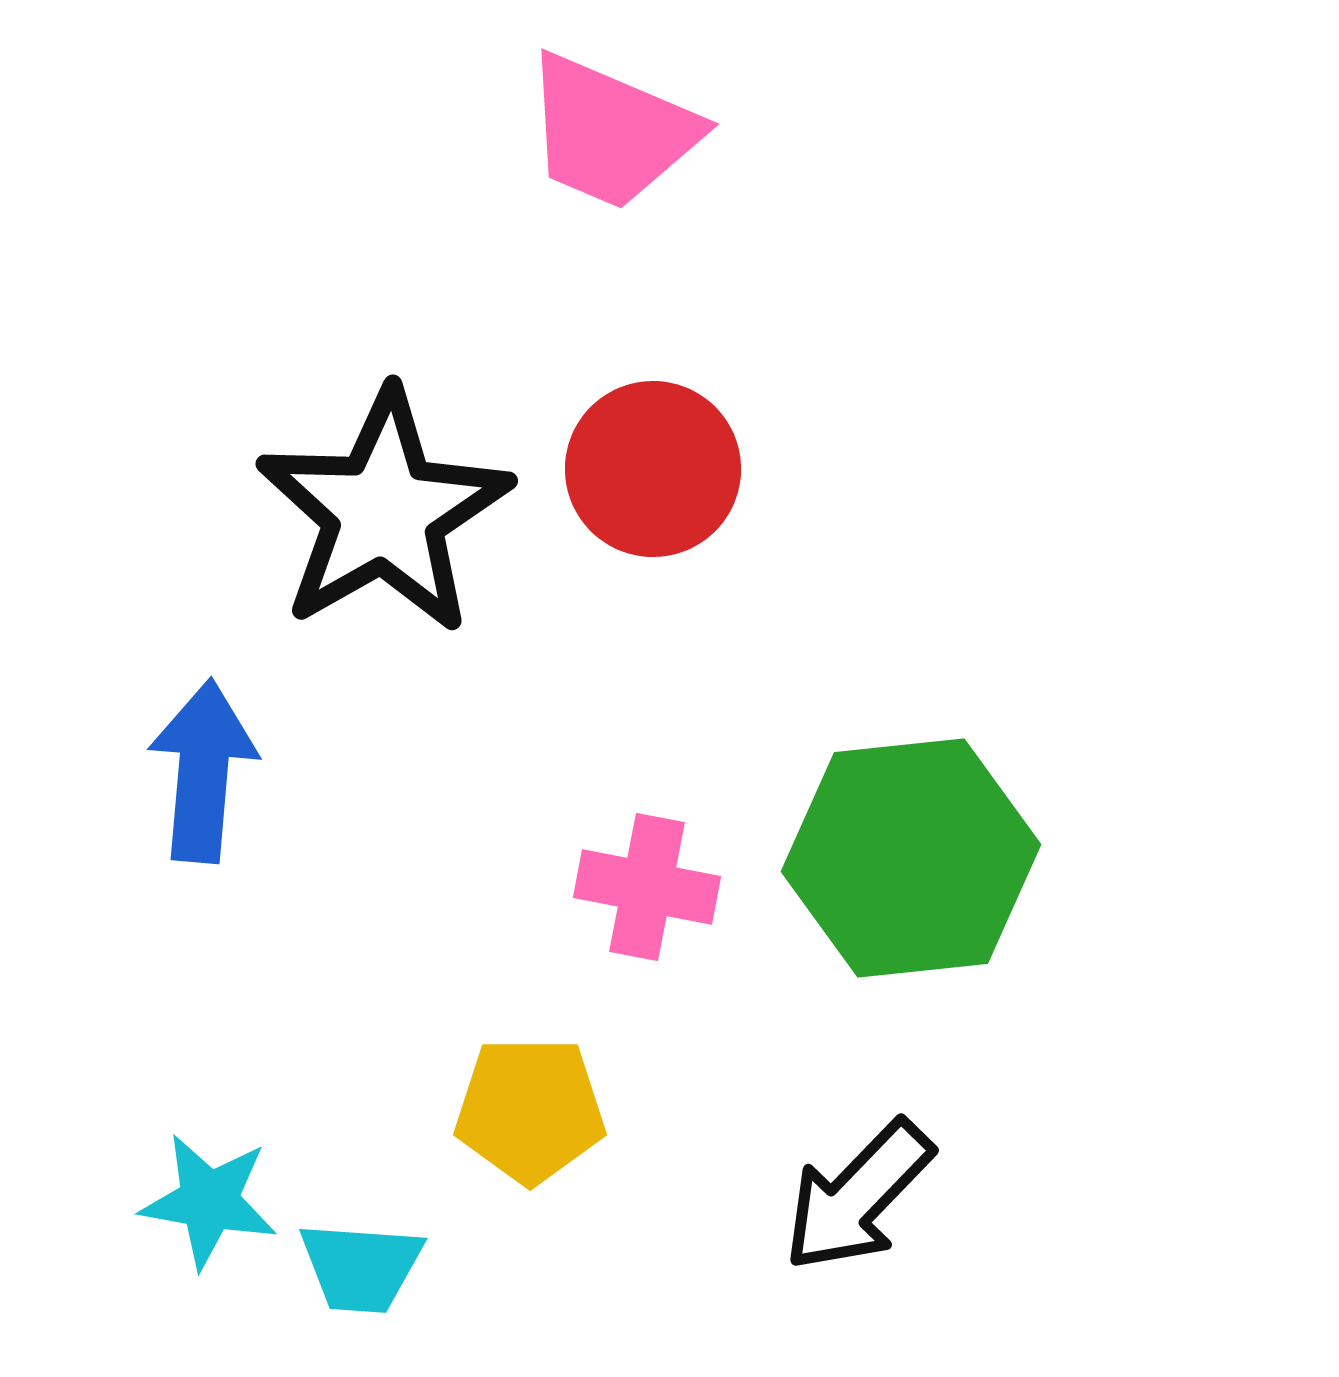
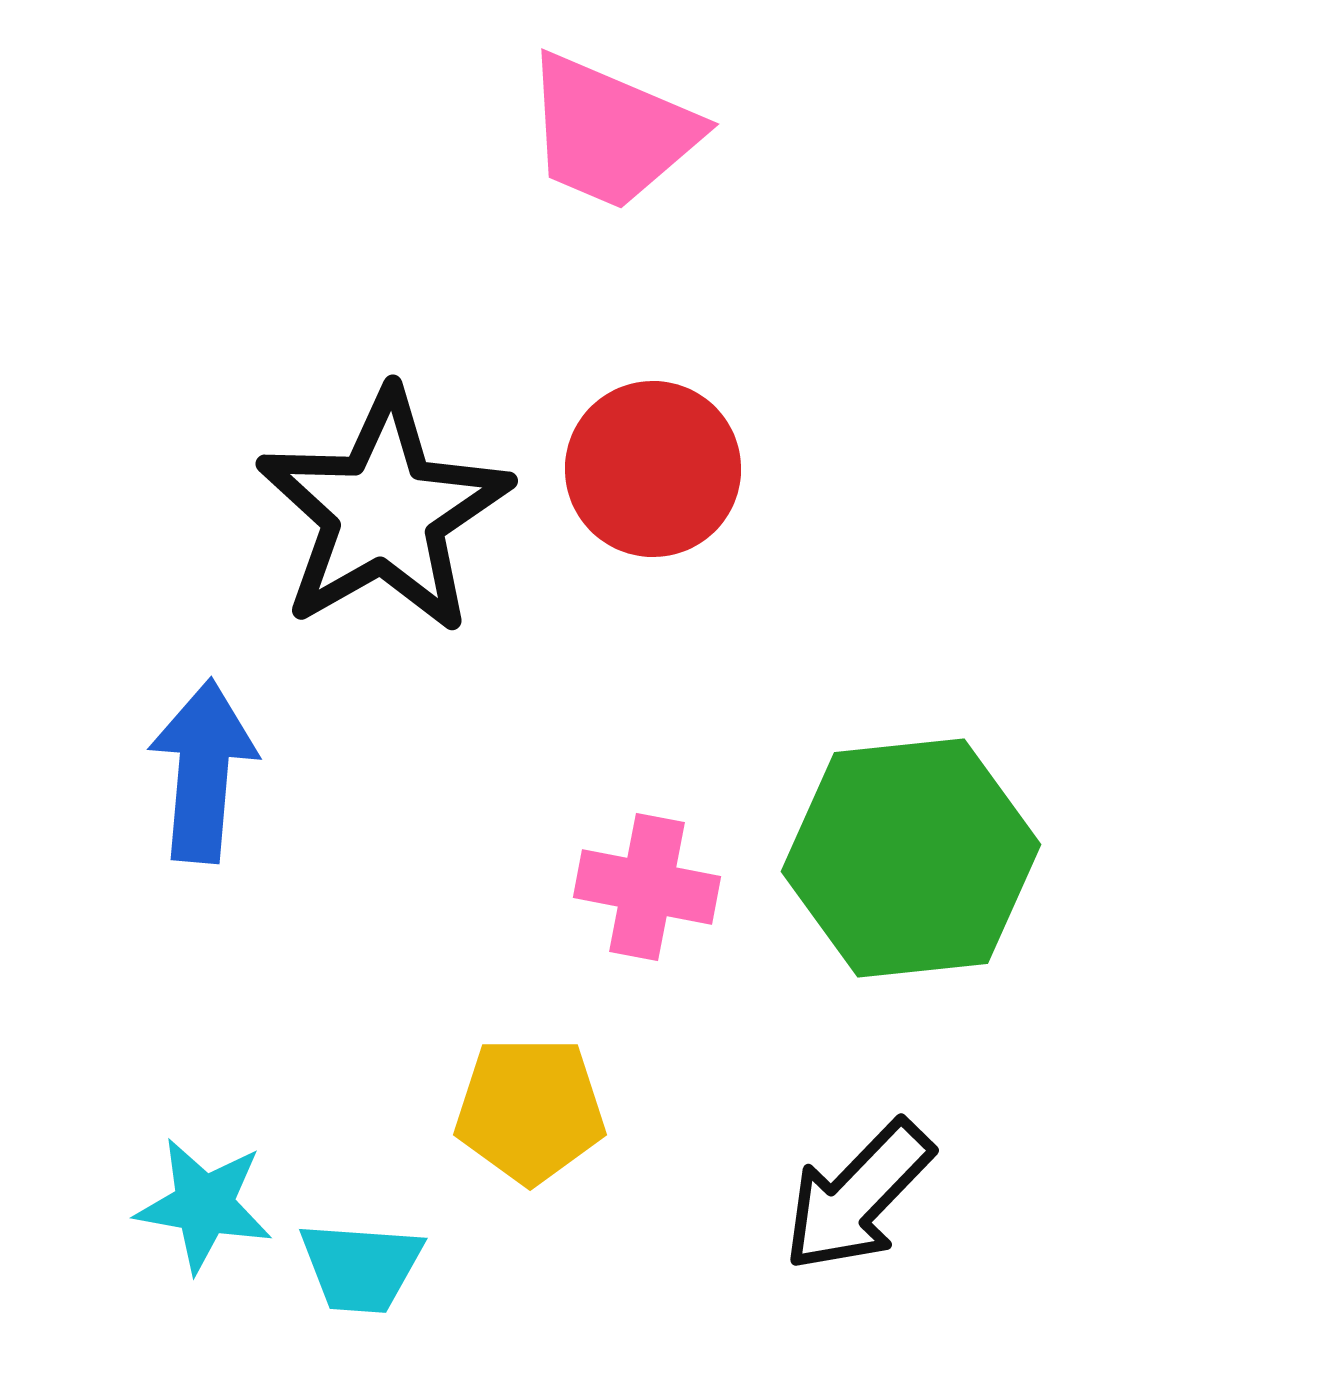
cyan star: moved 5 px left, 4 px down
